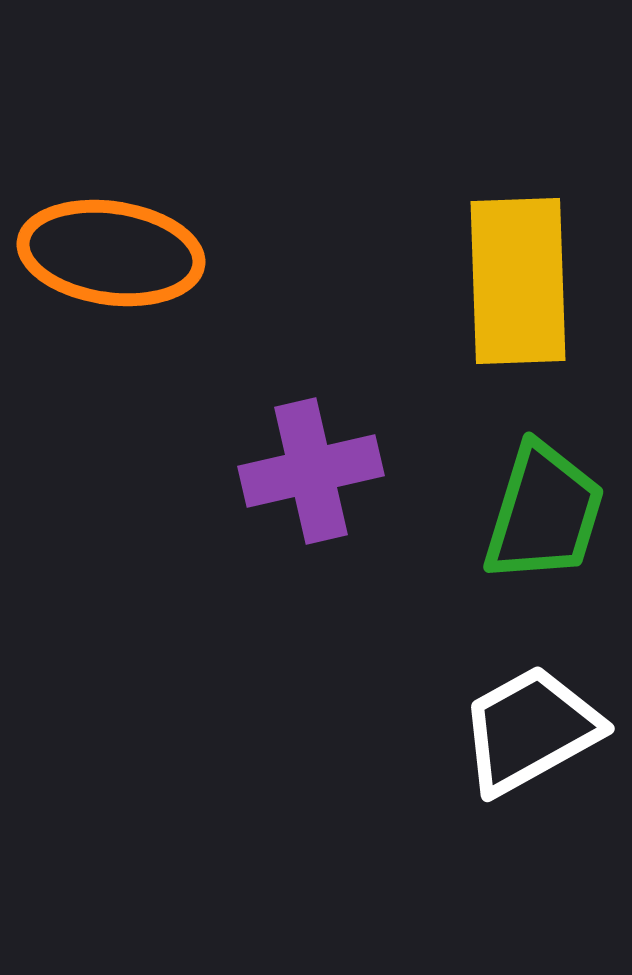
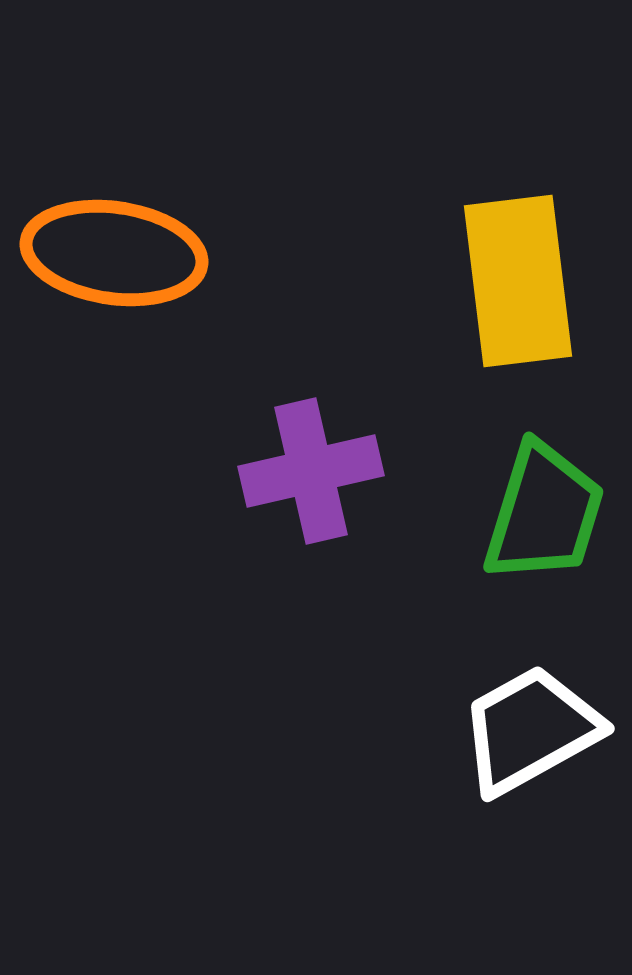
orange ellipse: moved 3 px right
yellow rectangle: rotated 5 degrees counterclockwise
